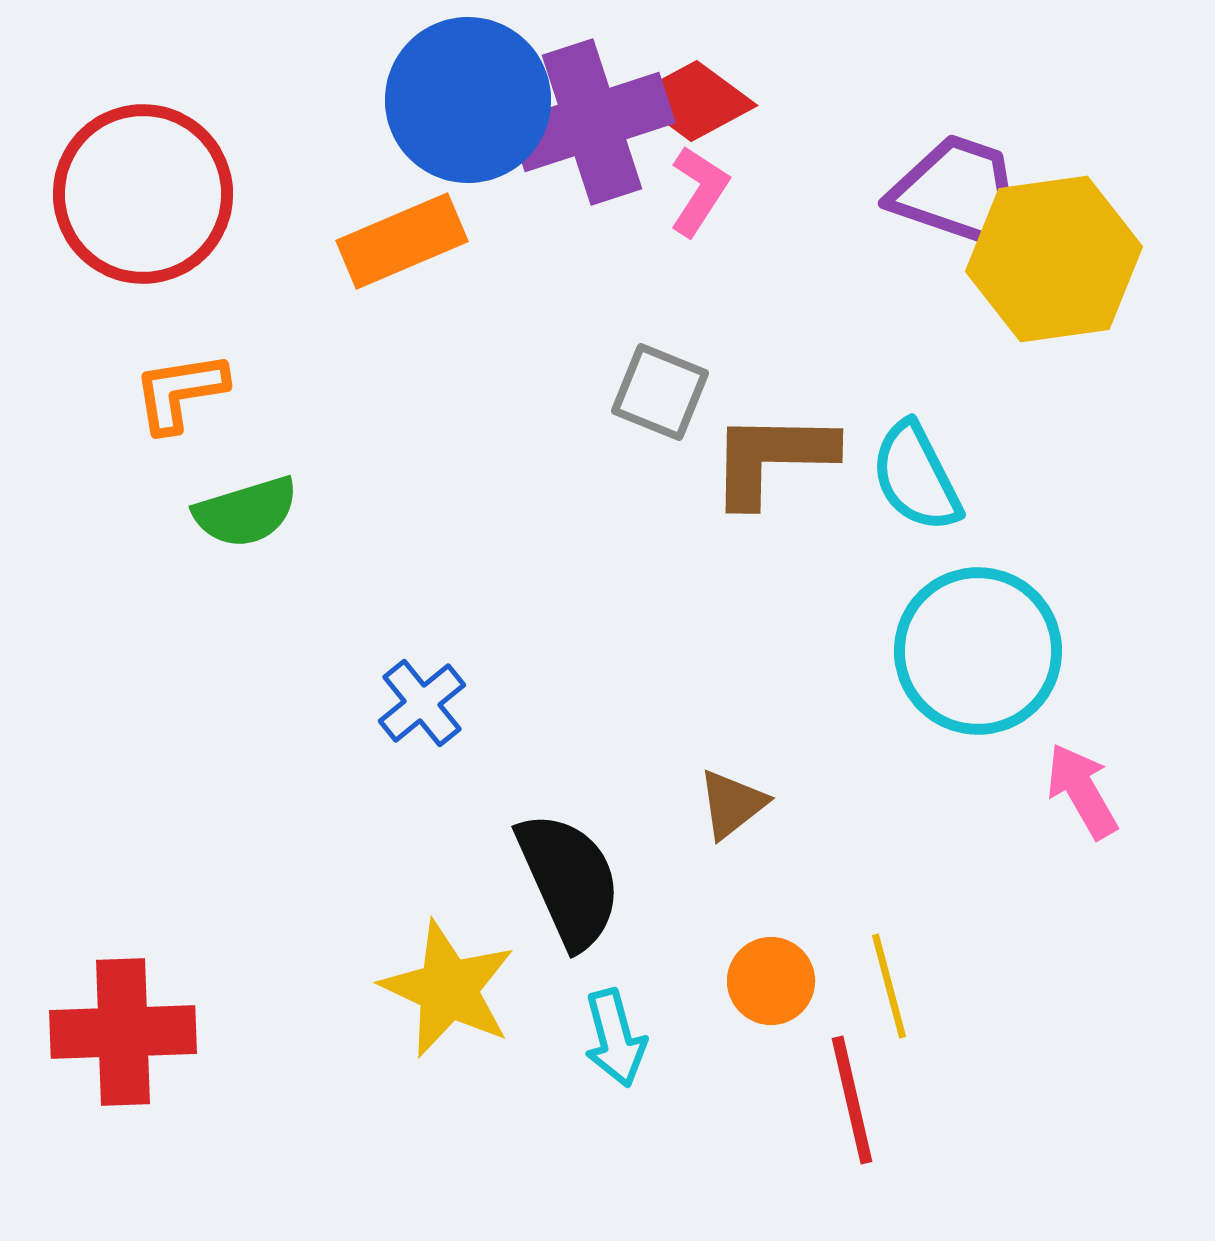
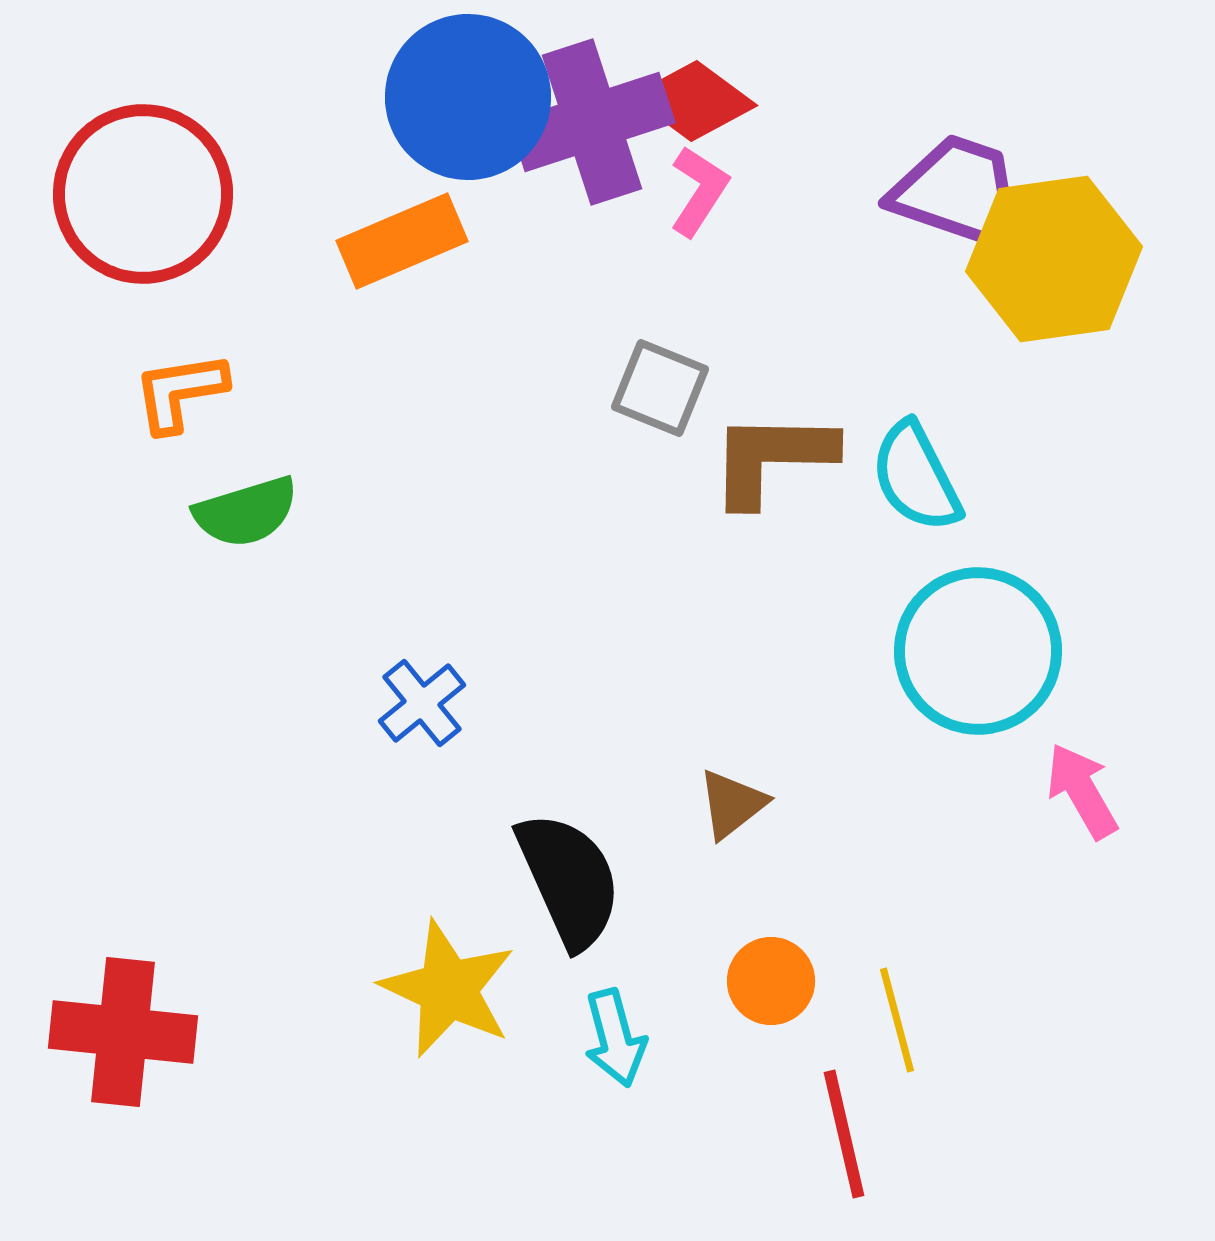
blue circle: moved 3 px up
gray square: moved 4 px up
yellow line: moved 8 px right, 34 px down
red cross: rotated 8 degrees clockwise
red line: moved 8 px left, 34 px down
